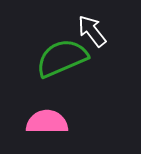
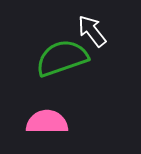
green semicircle: rotated 4 degrees clockwise
